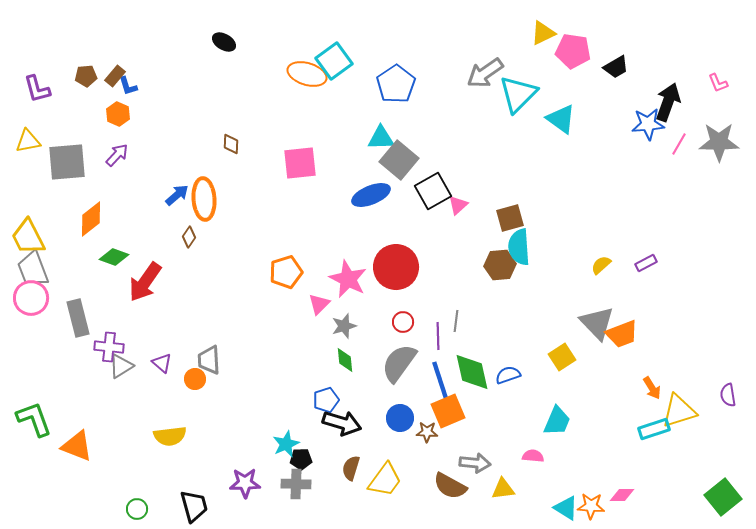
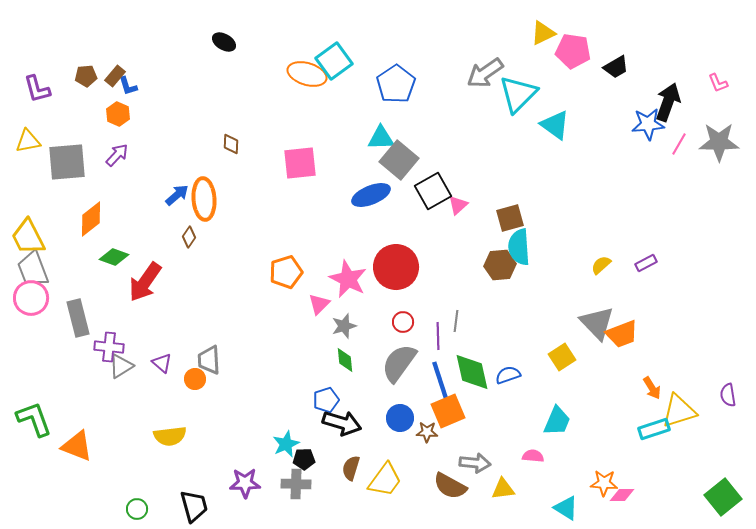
cyan triangle at (561, 119): moved 6 px left, 6 px down
black pentagon at (301, 459): moved 3 px right
orange star at (591, 506): moved 13 px right, 23 px up
